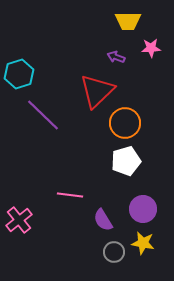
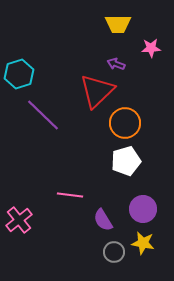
yellow trapezoid: moved 10 px left, 3 px down
purple arrow: moved 7 px down
